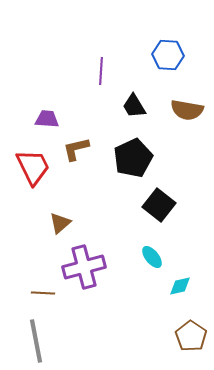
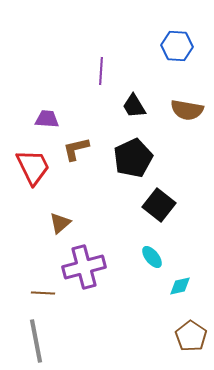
blue hexagon: moved 9 px right, 9 px up
